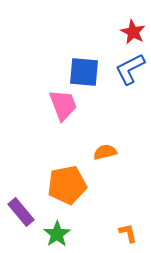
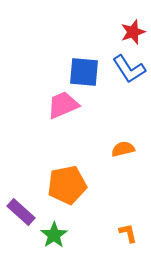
red star: rotated 25 degrees clockwise
blue L-shape: moved 1 px left; rotated 96 degrees counterclockwise
pink trapezoid: rotated 92 degrees counterclockwise
orange semicircle: moved 18 px right, 3 px up
purple rectangle: rotated 8 degrees counterclockwise
green star: moved 3 px left, 1 px down
